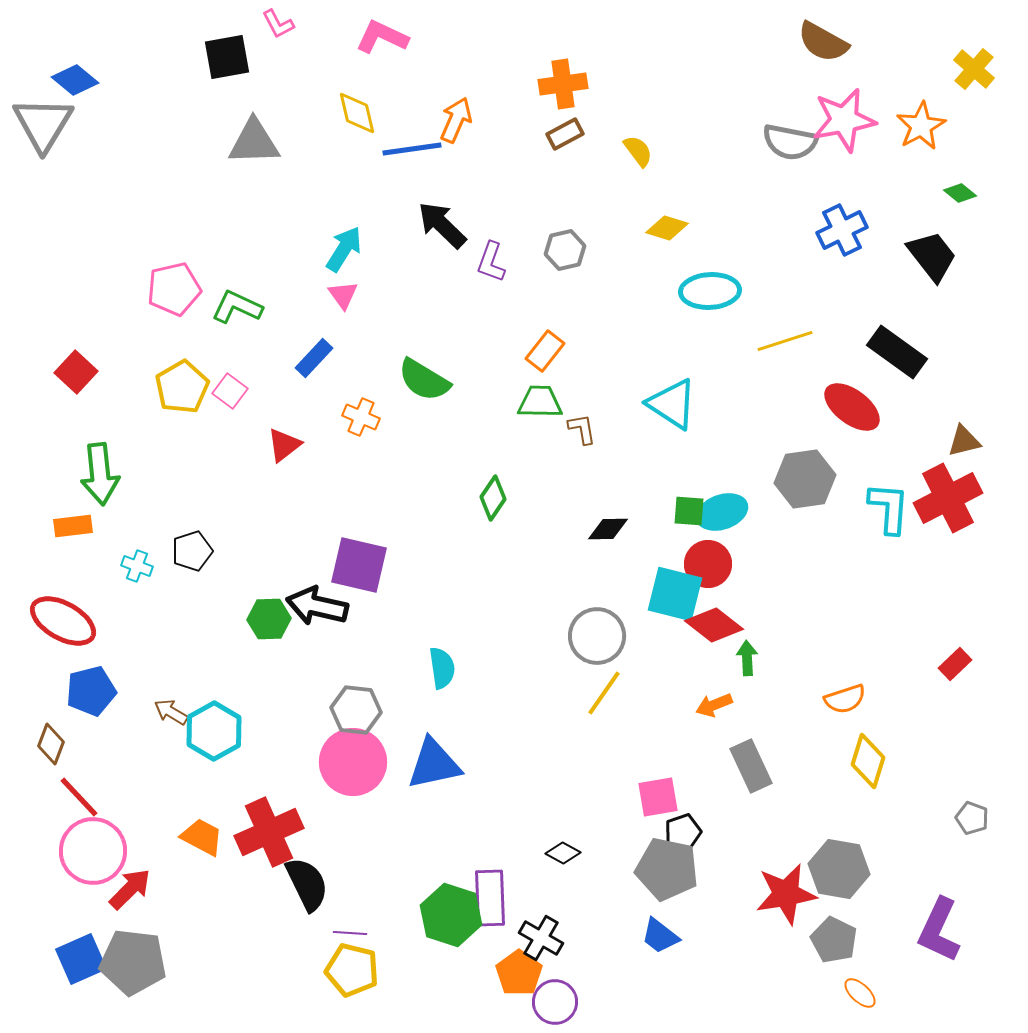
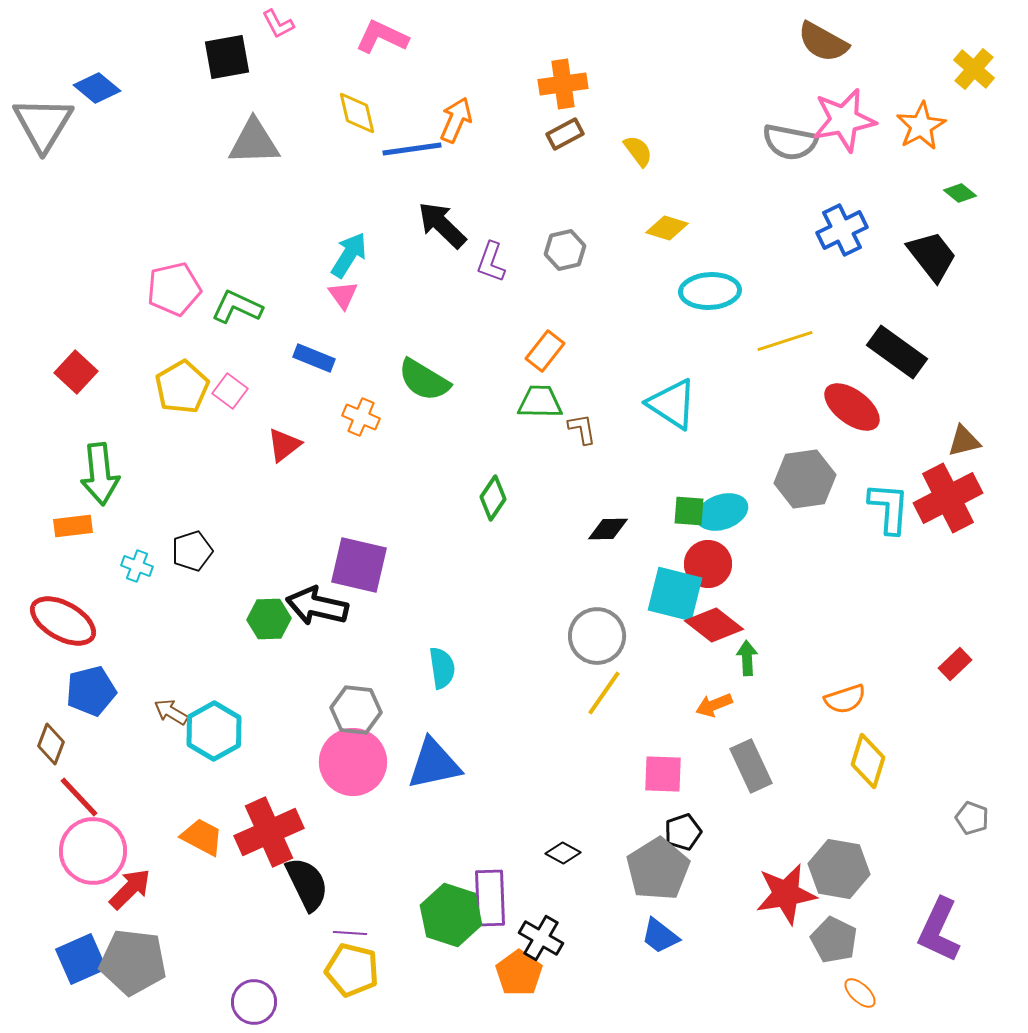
blue diamond at (75, 80): moved 22 px right, 8 px down
cyan arrow at (344, 249): moved 5 px right, 6 px down
blue rectangle at (314, 358): rotated 69 degrees clockwise
pink square at (658, 797): moved 5 px right, 23 px up; rotated 12 degrees clockwise
gray pentagon at (667, 869): moved 9 px left; rotated 28 degrees clockwise
purple circle at (555, 1002): moved 301 px left
